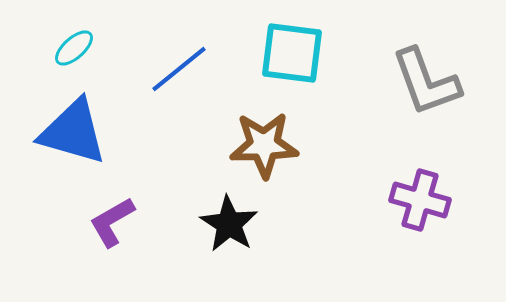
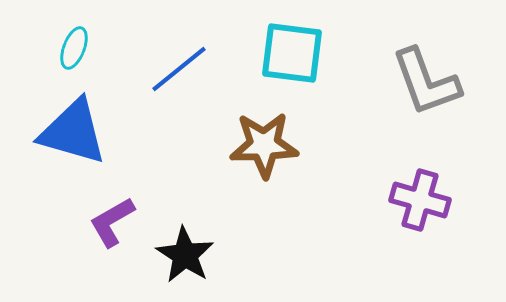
cyan ellipse: rotated 27 degrees counterclockwise
black star: moved 44 px left, 31 px down
